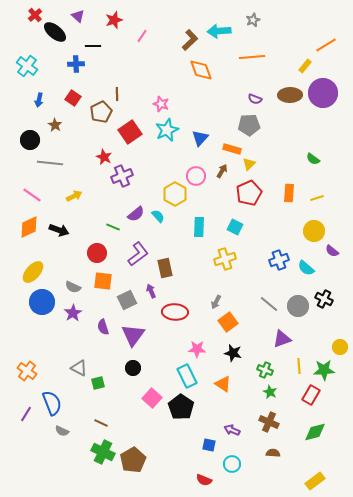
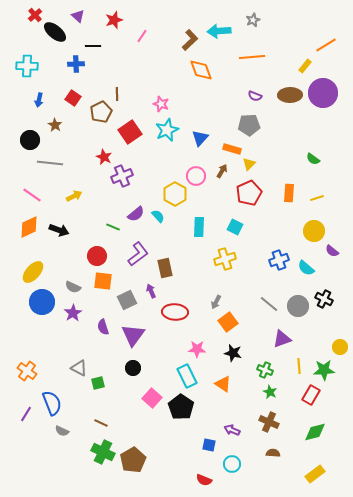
cyan cross at (27, 66): rotated 35 degrees counterclockwise
purple semicircle at (255, 99): moved 3 px up
red circle at (97, 253): moved 3 px down
yellow rectangle at (315, 481): moved 7 px up
